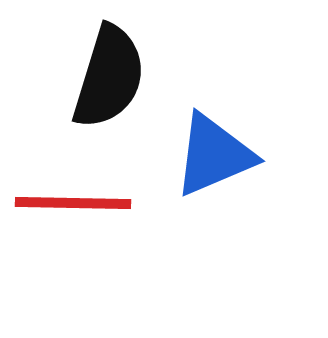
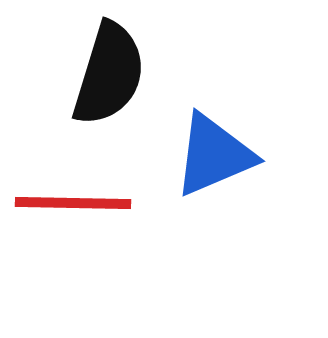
black semicircle: moved 3 px up
